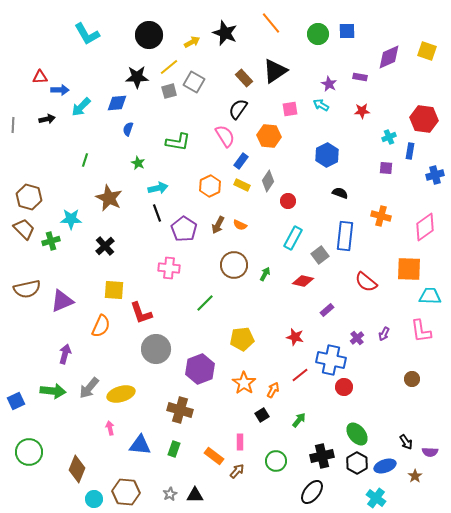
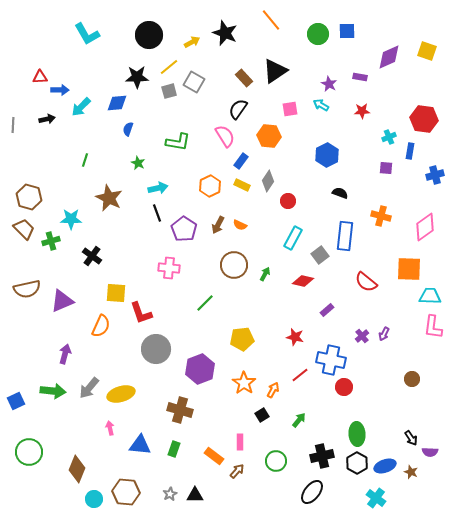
orange line at (271, 23): moved 3 px up
black cross at (105, 246): moved 13 px left, 10 px down; rotated 12 degrees counterclockwise
yellow square at (114, 290): moved 2 px right, 3 px down
pink L-shape at (421, 331): moved 12 px right, 4 px up; rotated 15 degrees clockwise
purple cross at (357, 338): moved 5 px right, 2 px up
green ellipse at (357, 434): rotated 35 degrees clockwise
black arrow at (406, 442): moved 5 px right, 4 px up
brown star at (415, 476): moved 4 px left, 4 px up; rotated 16 degrees counterclockwise
